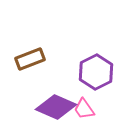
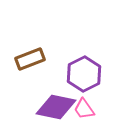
purple hexagon: moved 12 px left, 2 px down
purple diamond: rotated 12 degrees counterclockwise
